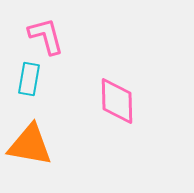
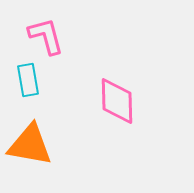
cyan rectangle: moved 1 px left, 1 px down; rotated 20 degrees counterclockwise
